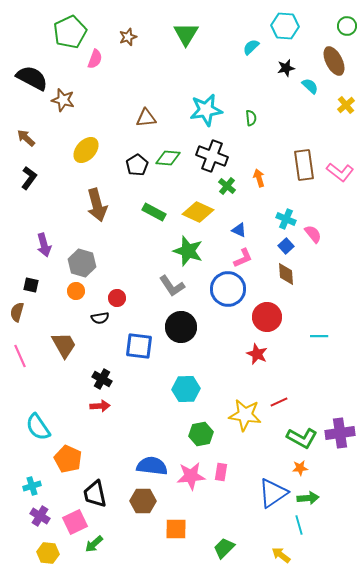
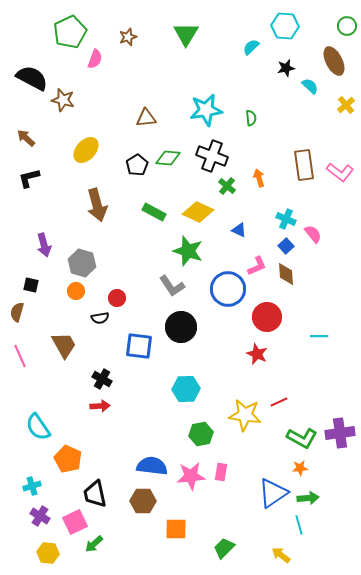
black L-shape at (29, 178): rotated 140 degrees counterclockwise
pink L-shape at (243, 258): moved 14 px right, 8 px down
